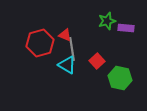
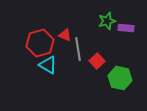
gray line: moved 6 px right
cyan triangle: moved 19 px left
